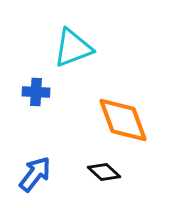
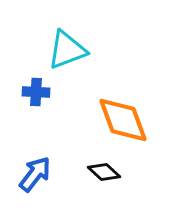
cyan triangle: moved 6 px left, 2 px down
